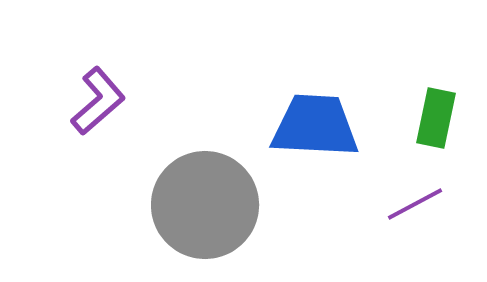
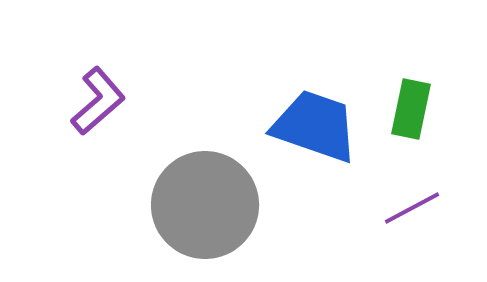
green rectangle: moved 25 px left, 9 px up
blue trapezoid: rotated 16 degrees clockwise
purple line: moved 3 px left, 4 px down
